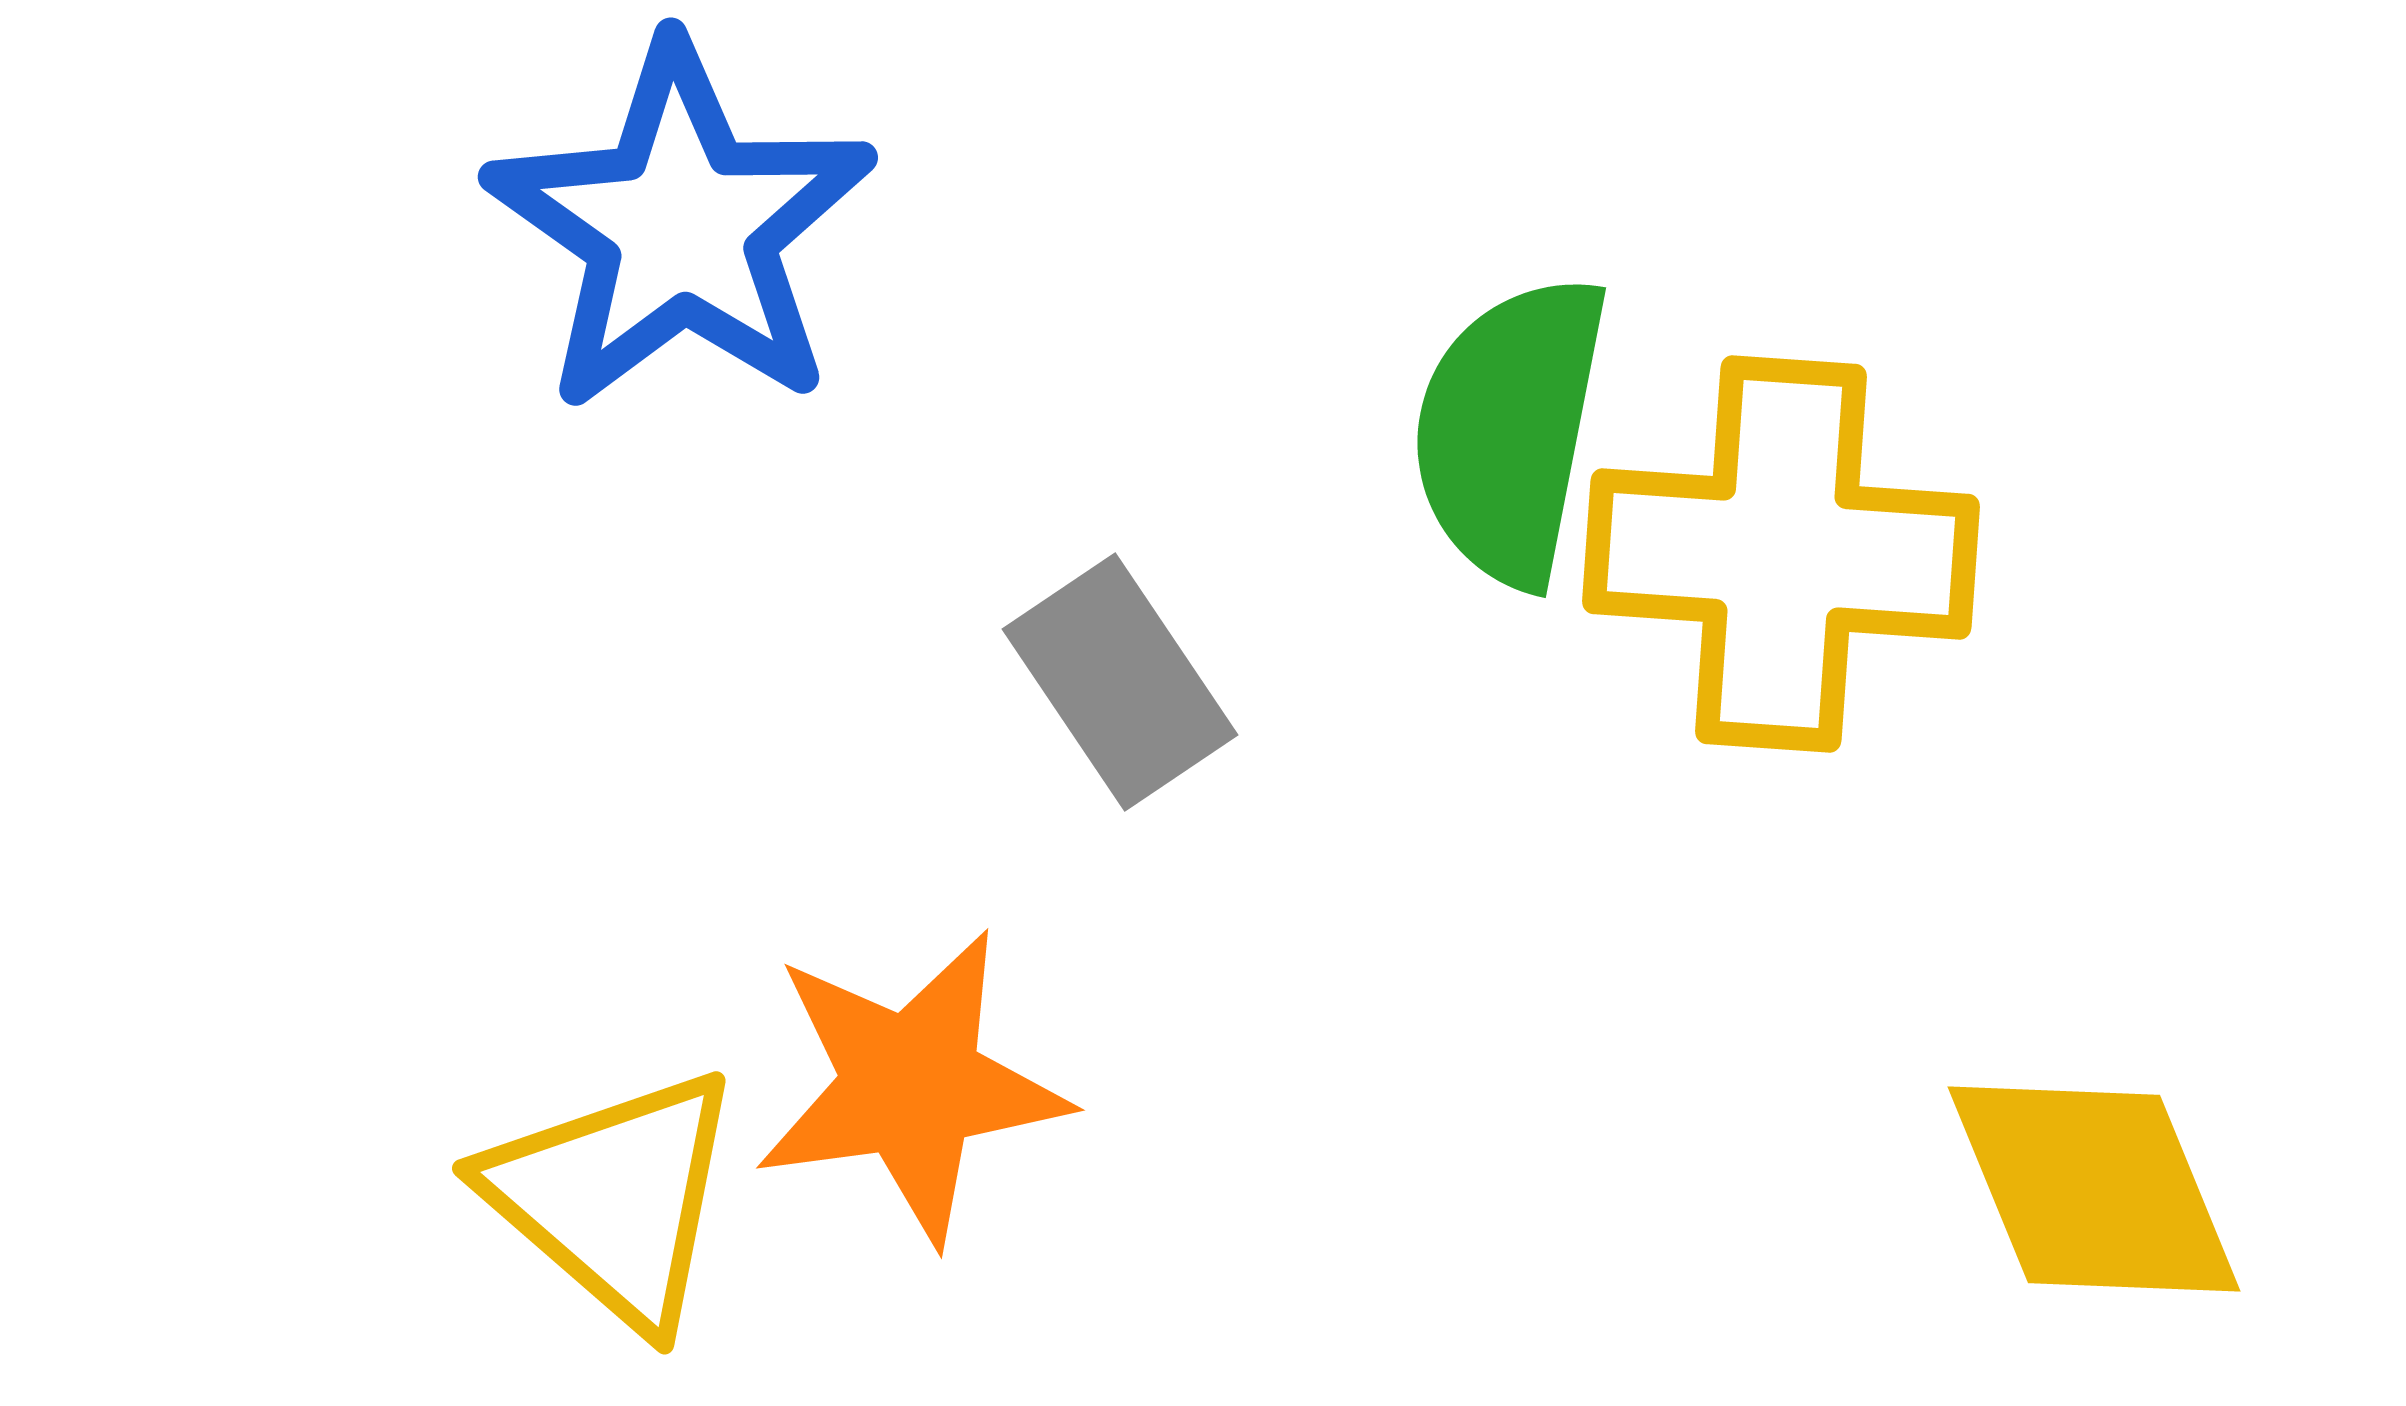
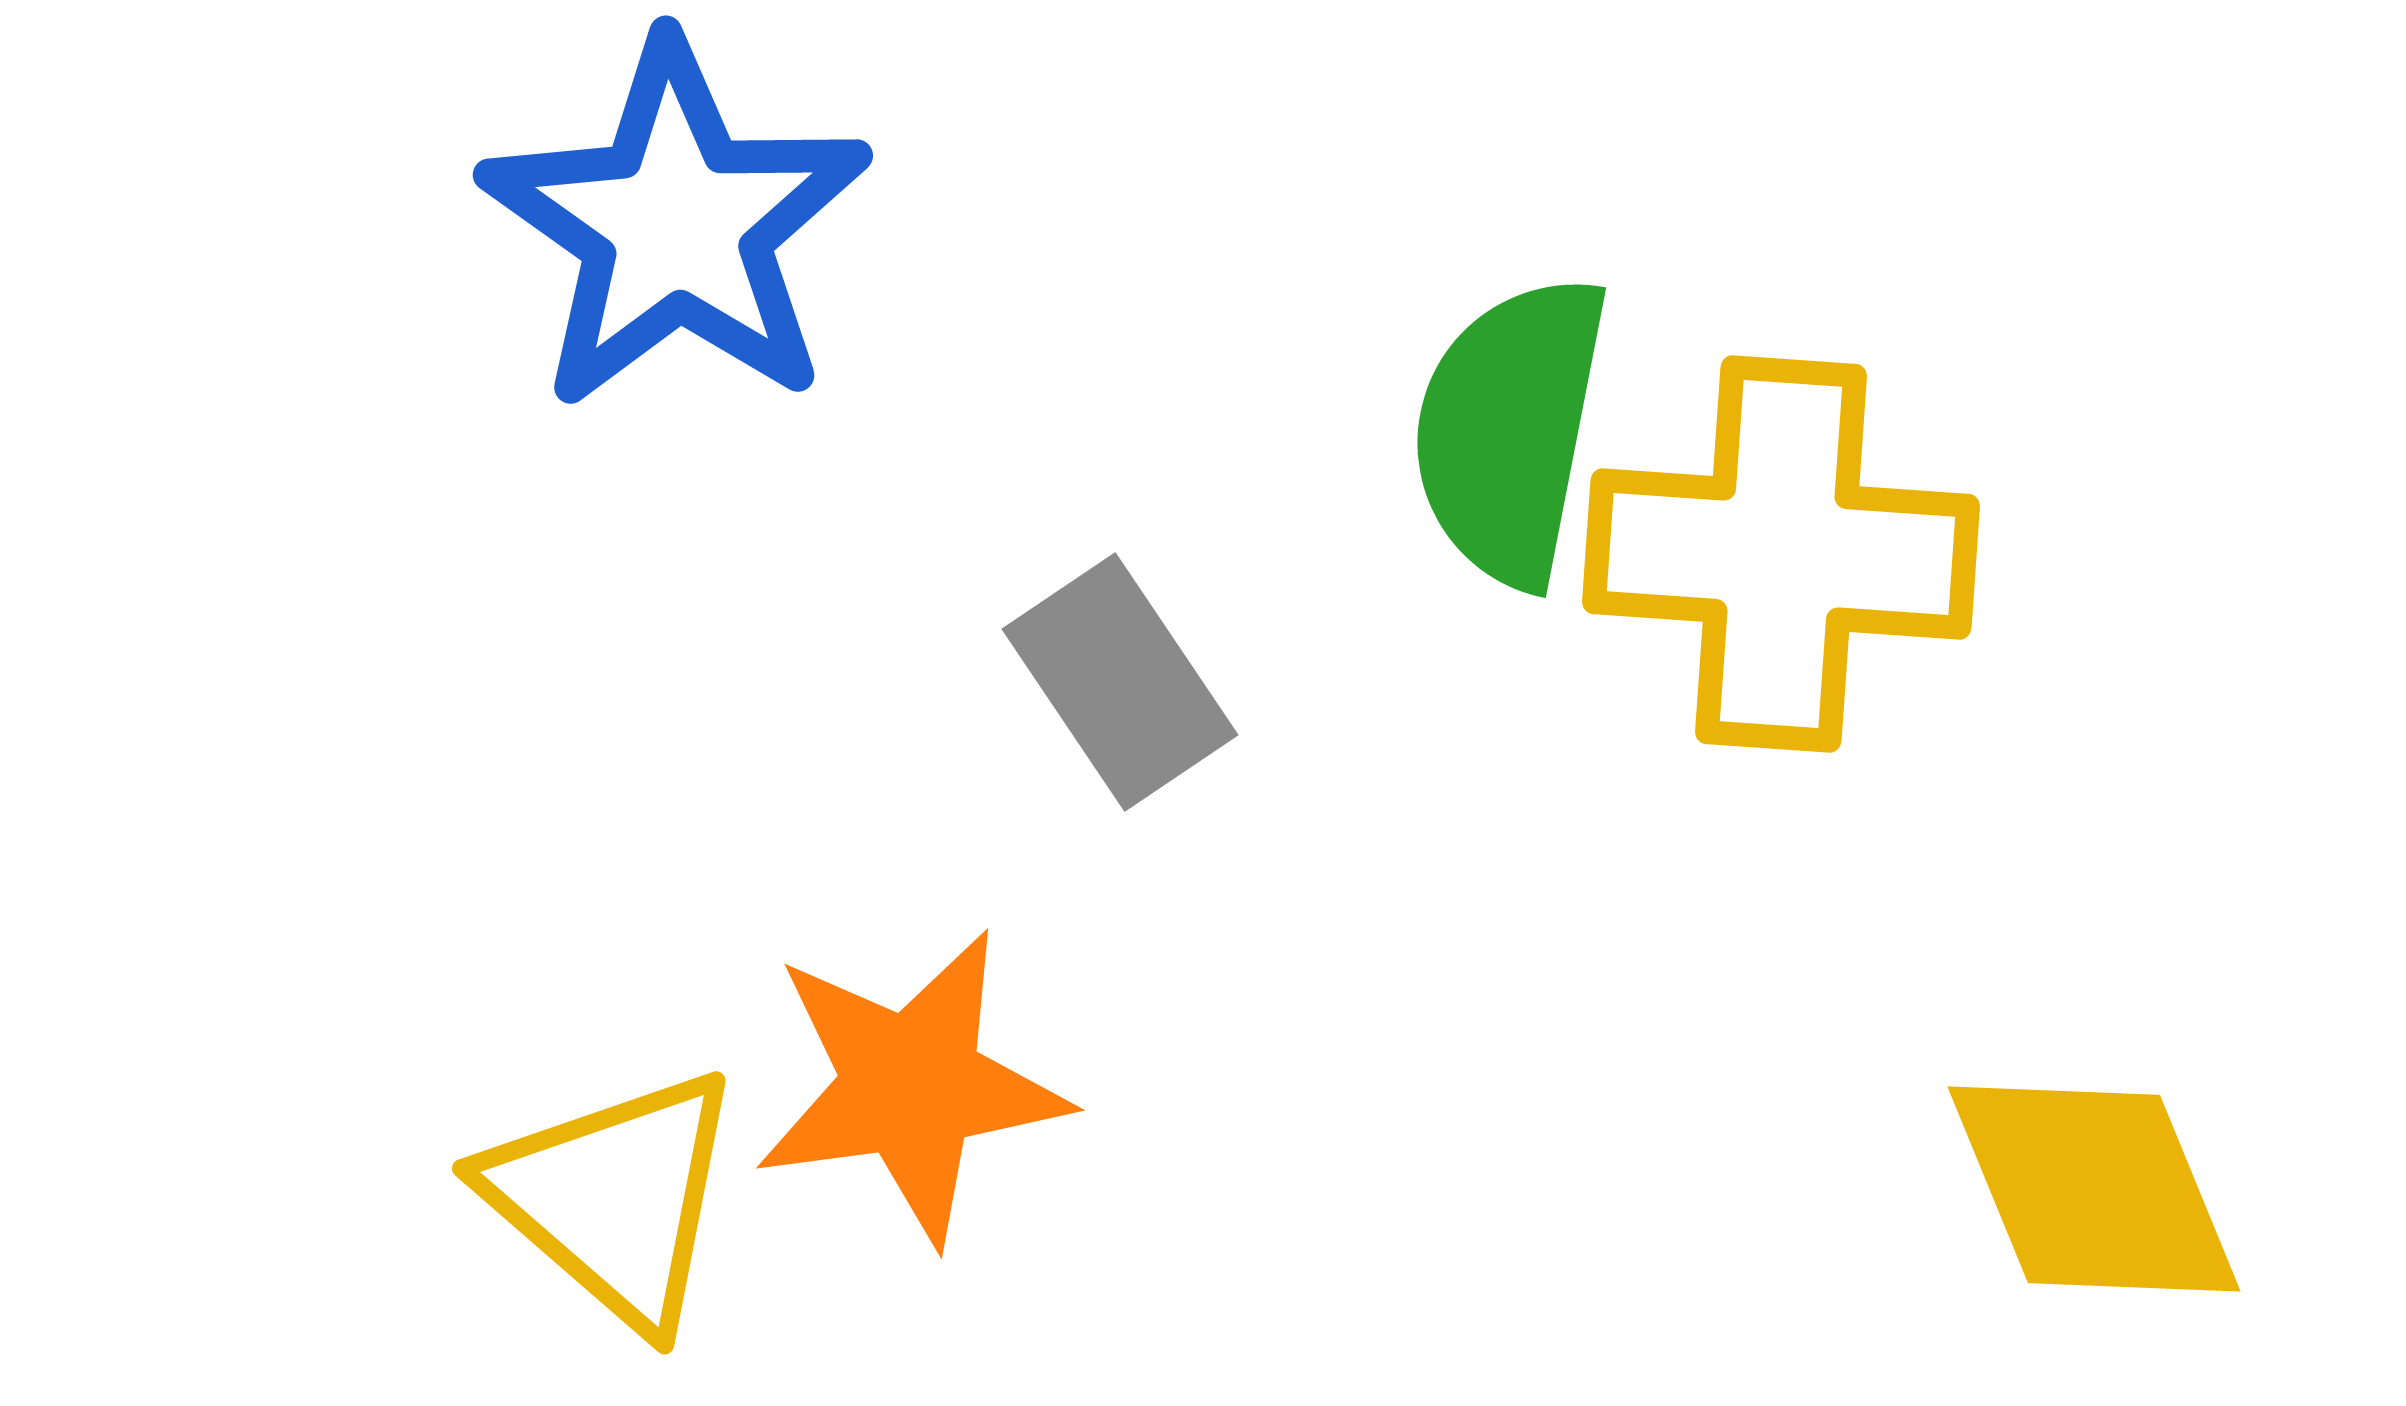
blue star: moved 5 px left, 2 px up
